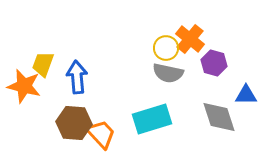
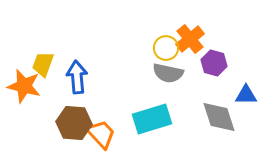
orange cross: rotated 12 degrees clockwise
